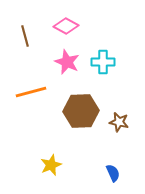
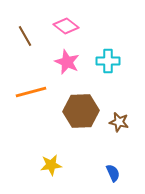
pink diamond: rotated 10 degrees clockwise
brown line: rotated 15 degrees counterclockwise
cyan cross: moved 5 px right, 1 px up
yellow star: rotated 15 degrees clockwise
